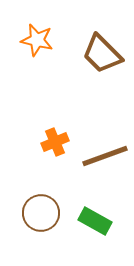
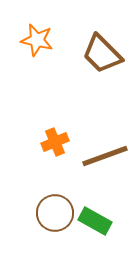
brown circle: moved 14 px right
